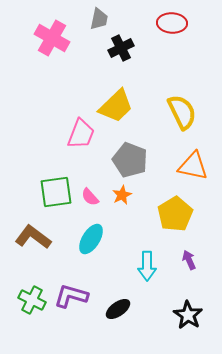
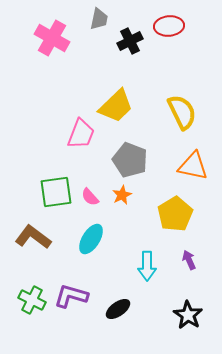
red ellipse: moved 3 px left, 3 px down; rotated 8 degrees counterclockwise
black cross: moved 9 px right, 7 px up
